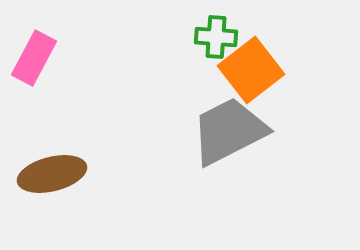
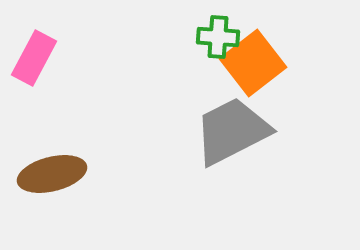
green cross: moved 2 px right
orange square: moved 2 px right, 7 px up
gray trapezoid: moved 3 px right
